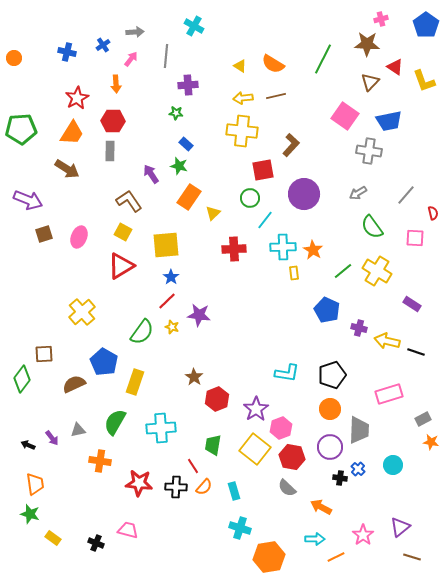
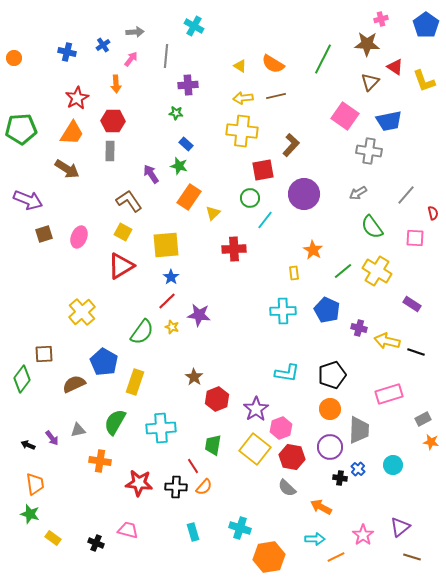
cyan cross at (283, 247): moved 64 px down
cyan rectangle at (234, 491): moved 41 px left, 41 px down
